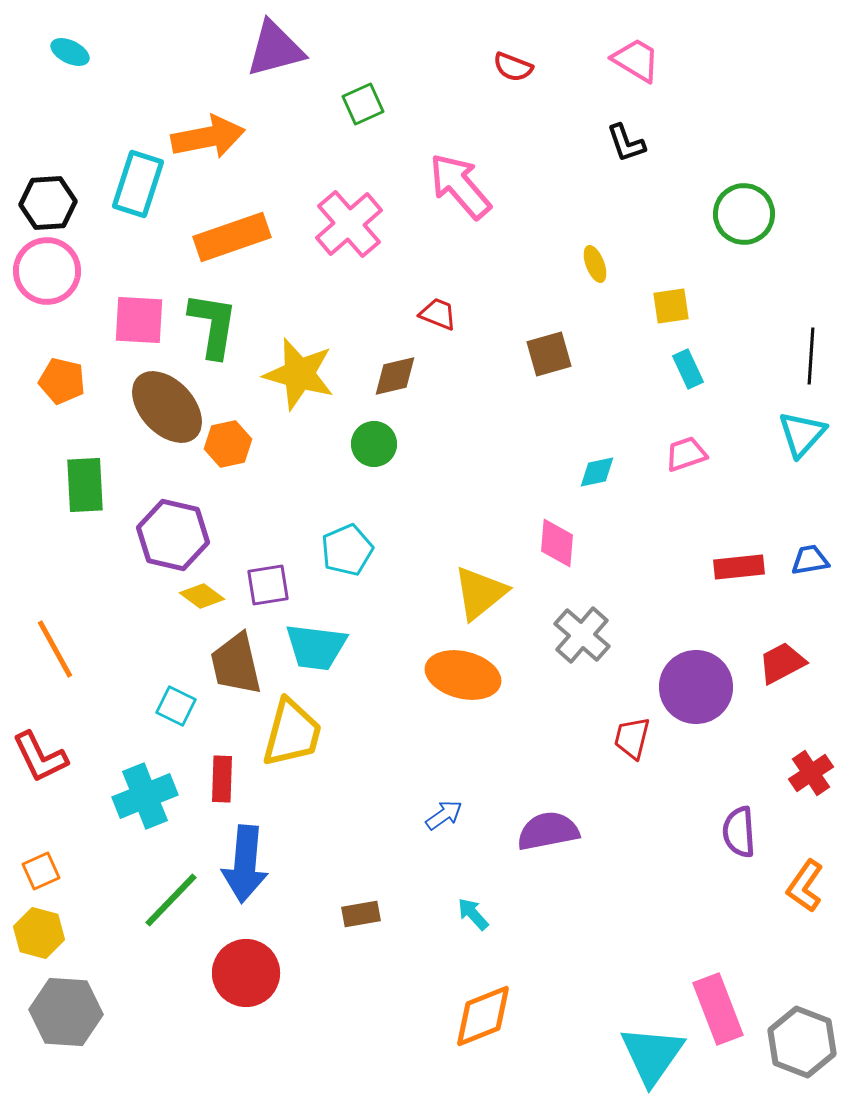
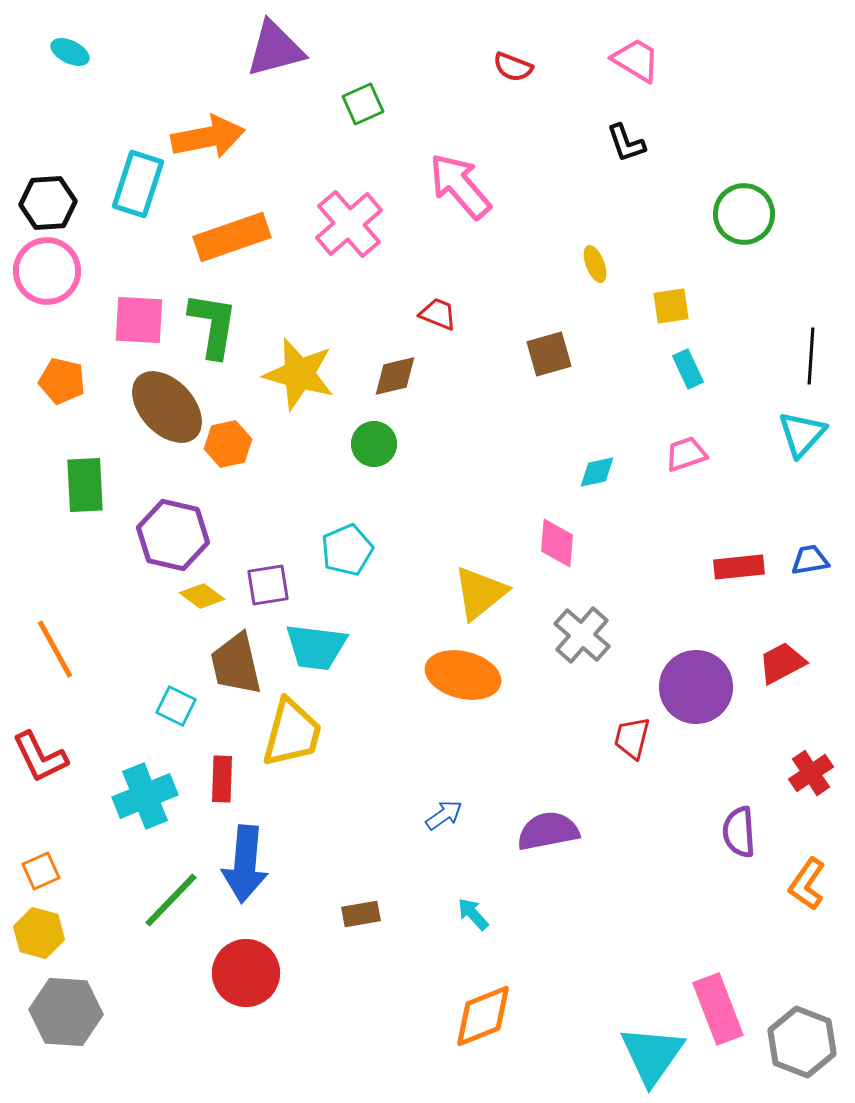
orange L-shape at (805, 886): moved 2 px right, 2 px up
